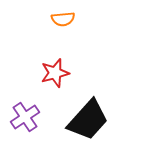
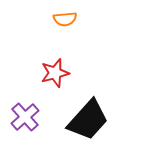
orange semicircle: moved 2 px right
purple cross: rotated 8 degrees counterclockwise
